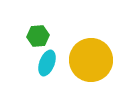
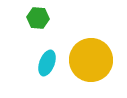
green hexagon: moved 18 px up; rotated 10 degrees clockwise
